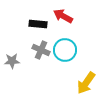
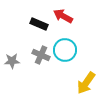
black rectangle: moved 1 px right; rotated 18 degrees clockwise
gray cross: moved 5 px down
